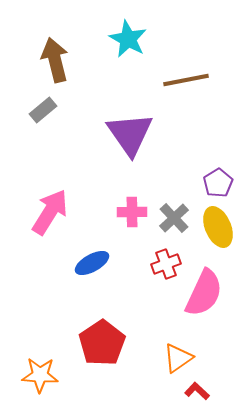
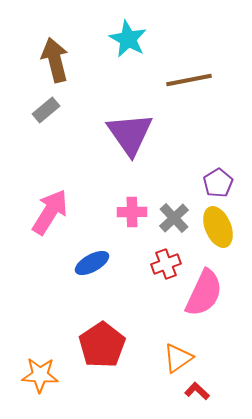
brown line: moved 3 px right
gray rectangle: moved 3 px right
red pentagon: moved 2 px down
